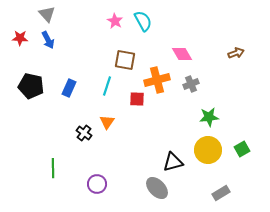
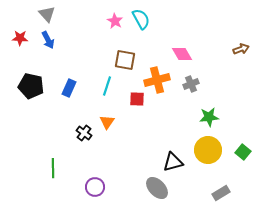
cyan semicircle: moved 2 px left, 2 px up
brown arrow: moved 5 px right, 4 px up
green square: moved 1 px right, 3 px down; rotated 21 degrees counterclockwise
purple circle: moved 2 px left, 3 px down
